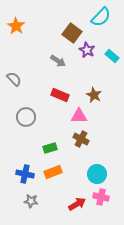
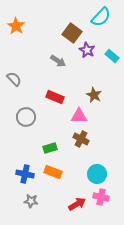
red rectangle: moved 5 px left, 2 px down
orange rectangle: rotated 42 degrees clockwise
